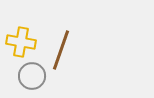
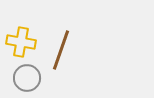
gray circle: moved 5 px left, 2 px down
